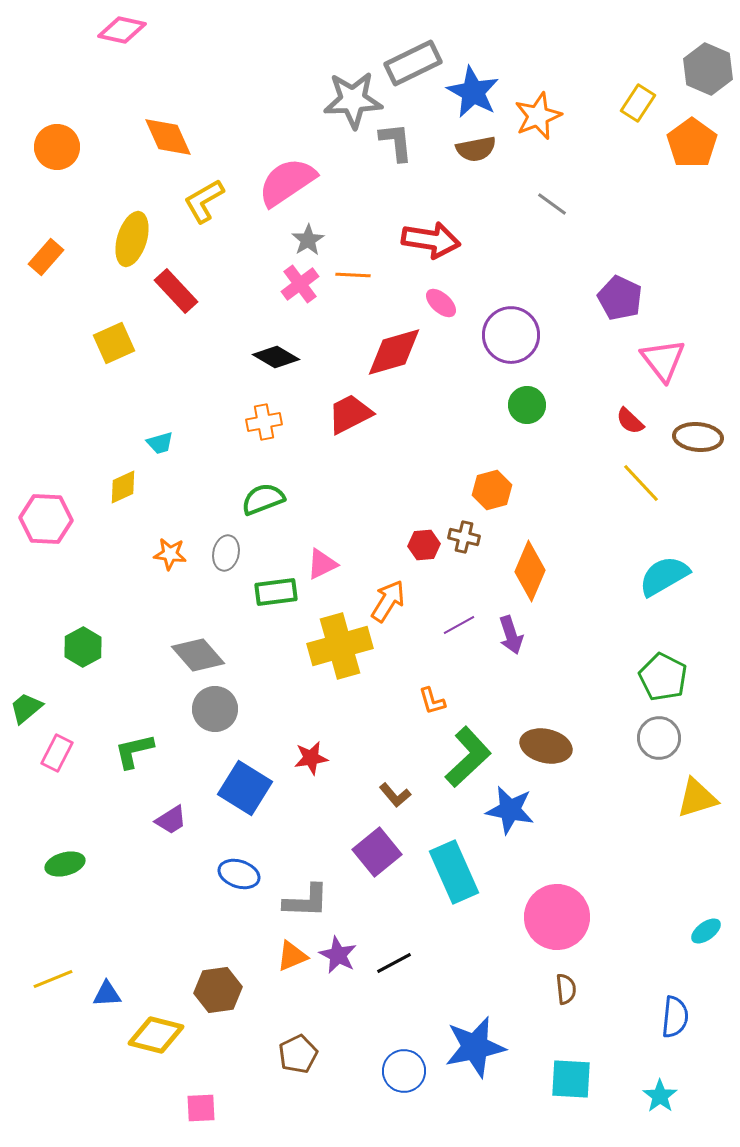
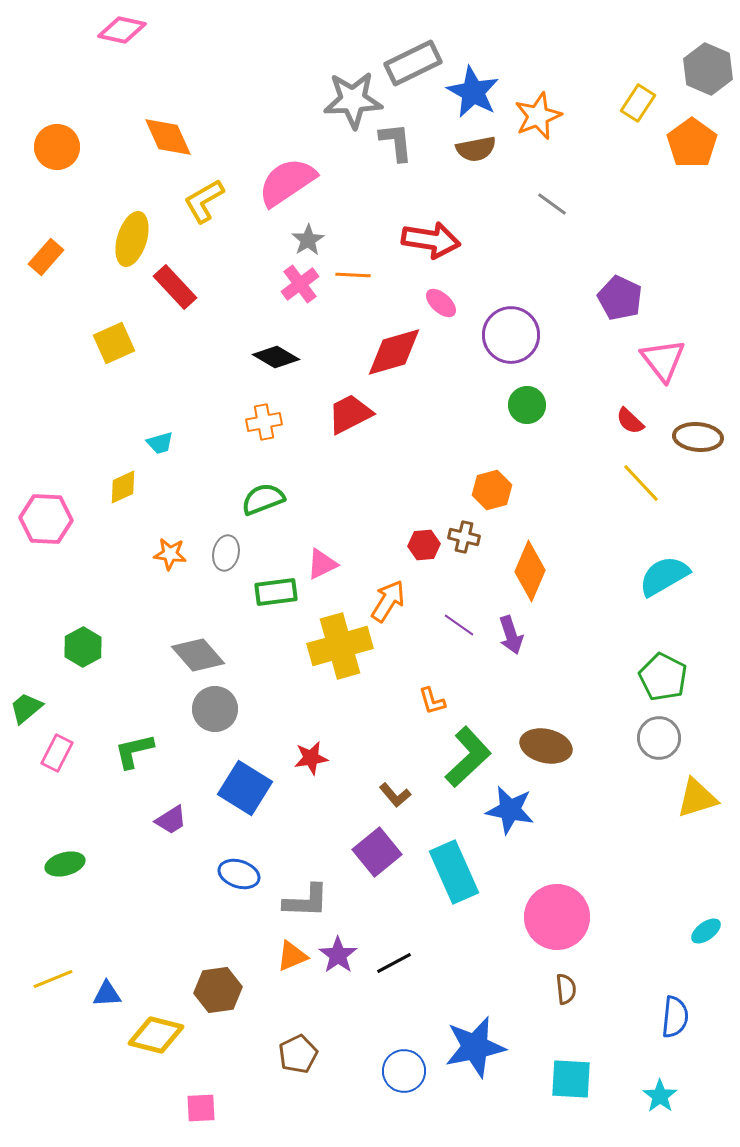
red rectangle at (176, 291): moved 1 px left, 4 px up
purple line at (459, 625): rotated 64 degrees clockwise
purple star at (338, 955): rotated 9 degrees clockwise
